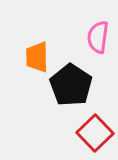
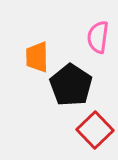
red square: moved 3 px up
